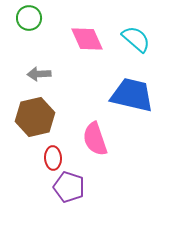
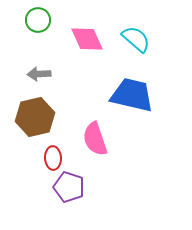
green circle: moved 9 px right, 2 px down
